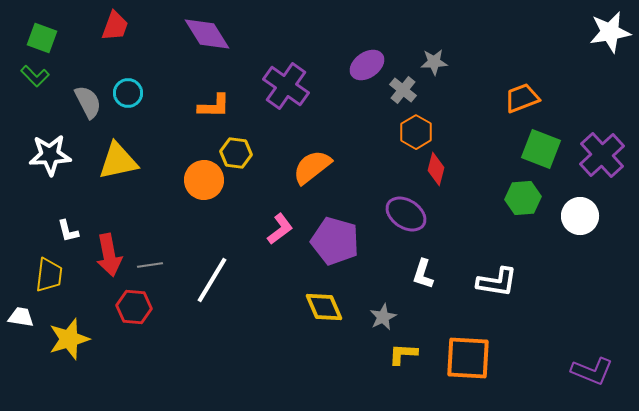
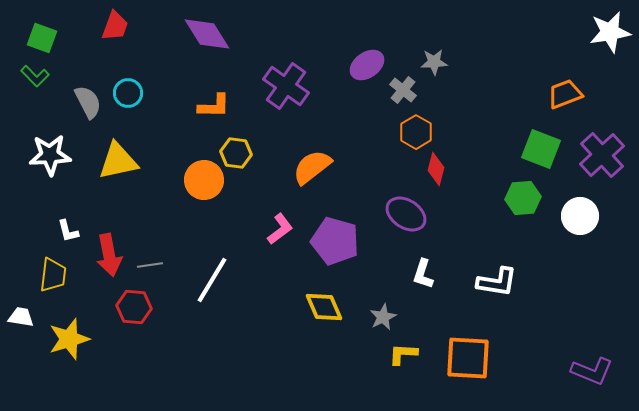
orange trapezoid at (522, 98): moved 43 px right, 4 px up
yellow trapezoid at (49, 275): moved 4 px right
